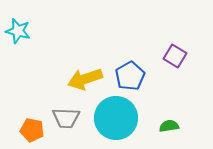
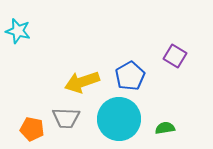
yellow arrow: moved 3 px left, 3 px down
cyan circle: moved 3 px right, 1 px down
green semicircle: moved 4 px left, 2 px down
orange pentagon: moved 1 px up
